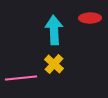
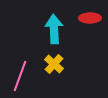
cyan arrow: moved 1 px up
pink line: moved 1 px left, 2 px up; rotated 64 degrees counterclockwise
